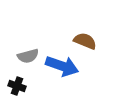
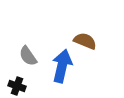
gray semicircle: rotated 70 degrees clockwise
blue arrow: rotated 96 degrees counterclockwise
